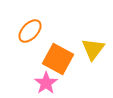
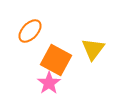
orange square: moved 2 px left, 1 px down
pink star: moved 3 px right
